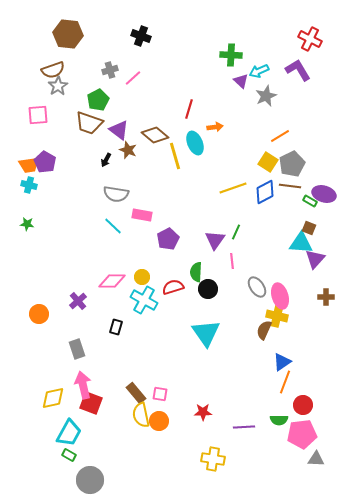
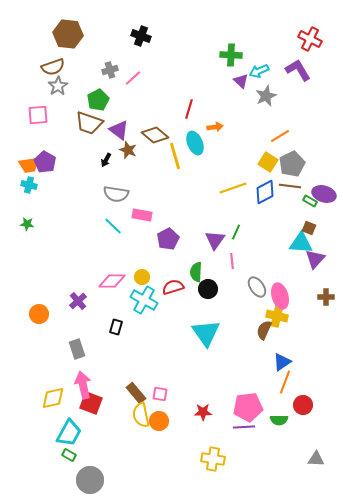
brown semicircle at (53, 70): moved 3 px up
pink pentagon at (302, 434): moved 54 px left, 27 px up
